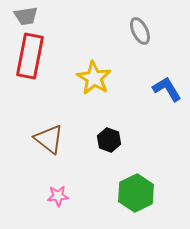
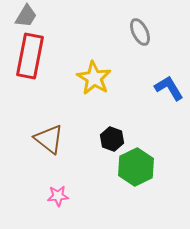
gray trapezoid: rotated 50 degrees counterclockwise
gray ellipse: moved 1 px down
blue L-shape: moved 2 px right, 1 px up
black hexagon: moved 3 px right, 1 px up
green hexagon: moved 26 px up
